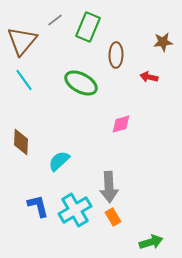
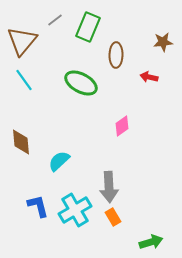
pink diamond: moved 1 px right, 2 px down; rotated 20 degrees counterclockwise
brown diamond: rotated 8 degrees counterclockwise
